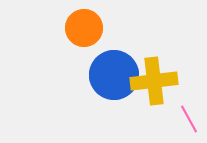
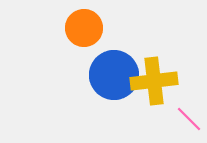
pink line: rotated 16 degrees counterclockwise
